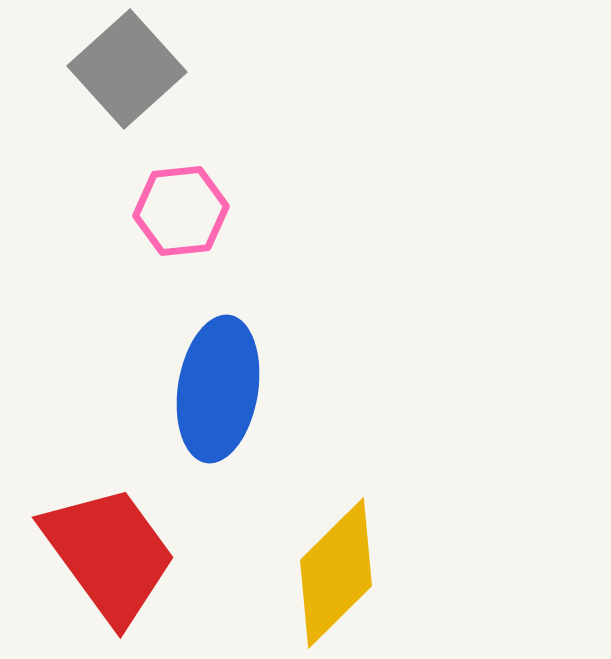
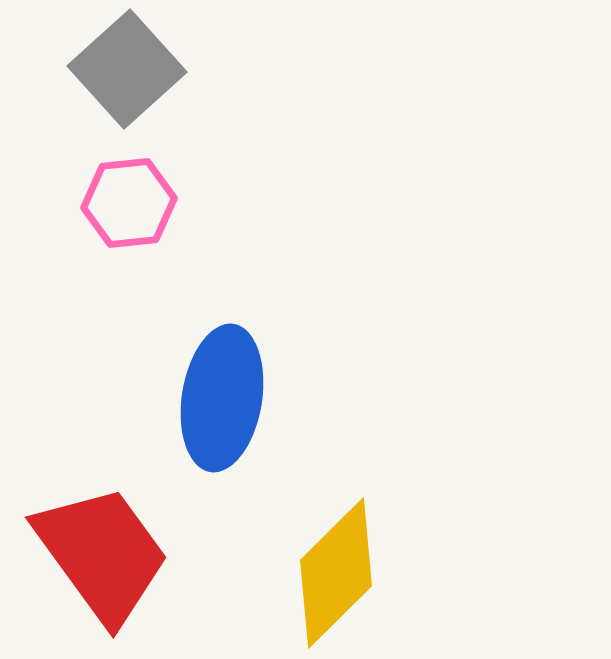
pink hexagon: moved 52 px left, 8 px up
blue ellipse: moved 4 px right, 9 px down
red trapezoid: moved 7 px left
